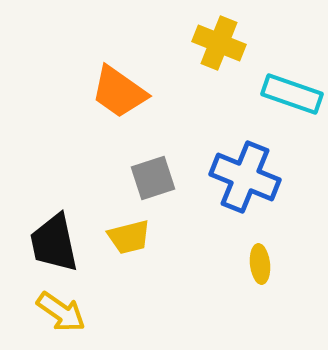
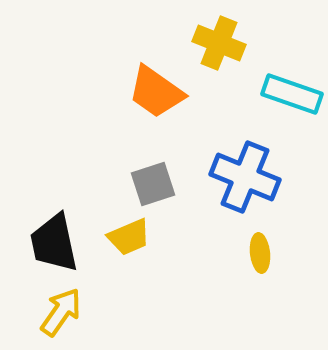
orange trapezoid: moved 37 px right
gray square: moved 6 px down
yellow trapezoid: rotated 9 degrees counterclockwise
yellow ellipse: moved 11 px up
yellow arrow: rotated 90 degrees counterclockwise
